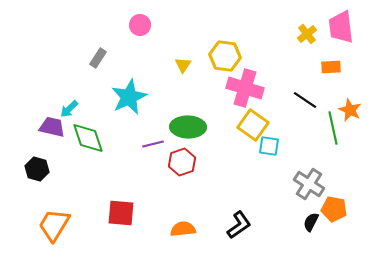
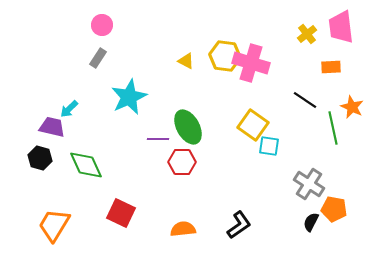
pink circle: moved 38 px left
yellow triangle: moved 3 px right, 4 px up; rotated 36 degrees counterclockwise
pink cross: moved 6 px right, 25 px up
orange star: moved 2 px right, 3 px up
green ellipse: rotated 60 degrees clockwise
green diamond: moved 2 px left, 27 px down; rotated 6 degrees counterclockwise
purple line: moved 5 px right, 5 px up; rotated 15 degrees clockwise
red hexagon: rotated 20 degrees clockwise
black hexagon: moved 3 px right, 11 px up
red square: rotated 20 degrees clockwise
